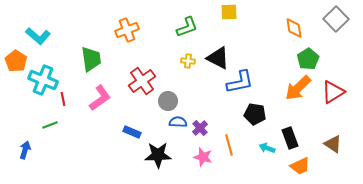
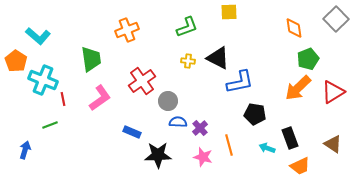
green pentagon: rotated 10 degrees clockwise
